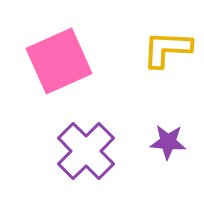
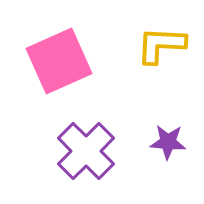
yellow L-shape: moved 6 px left, 4 px up
